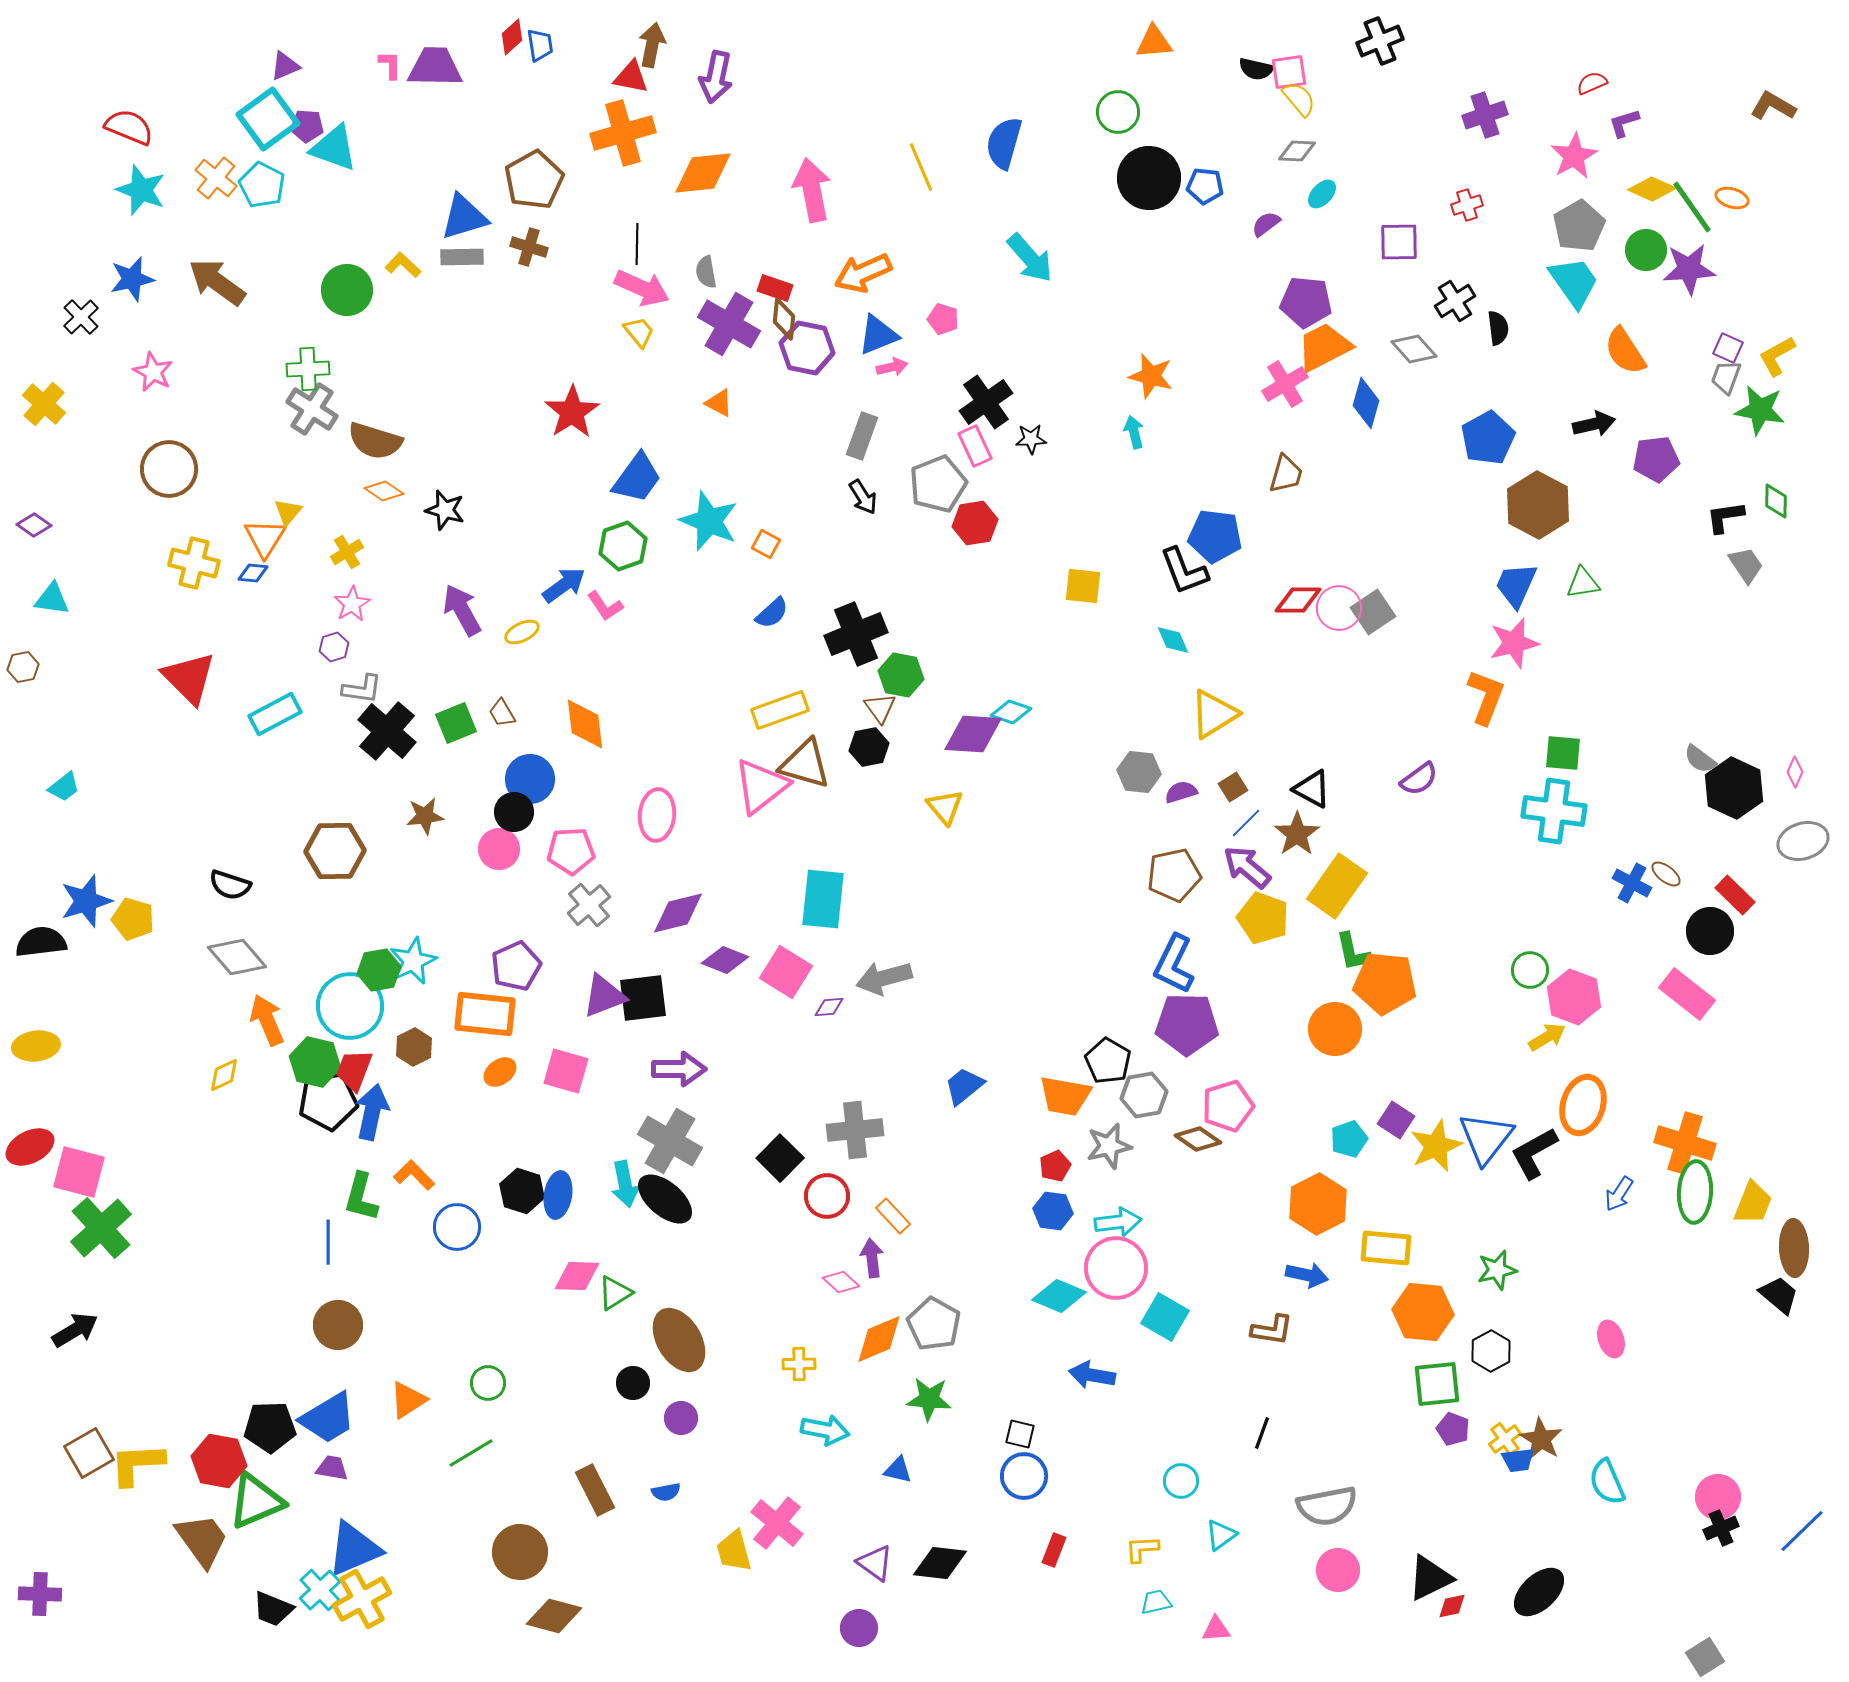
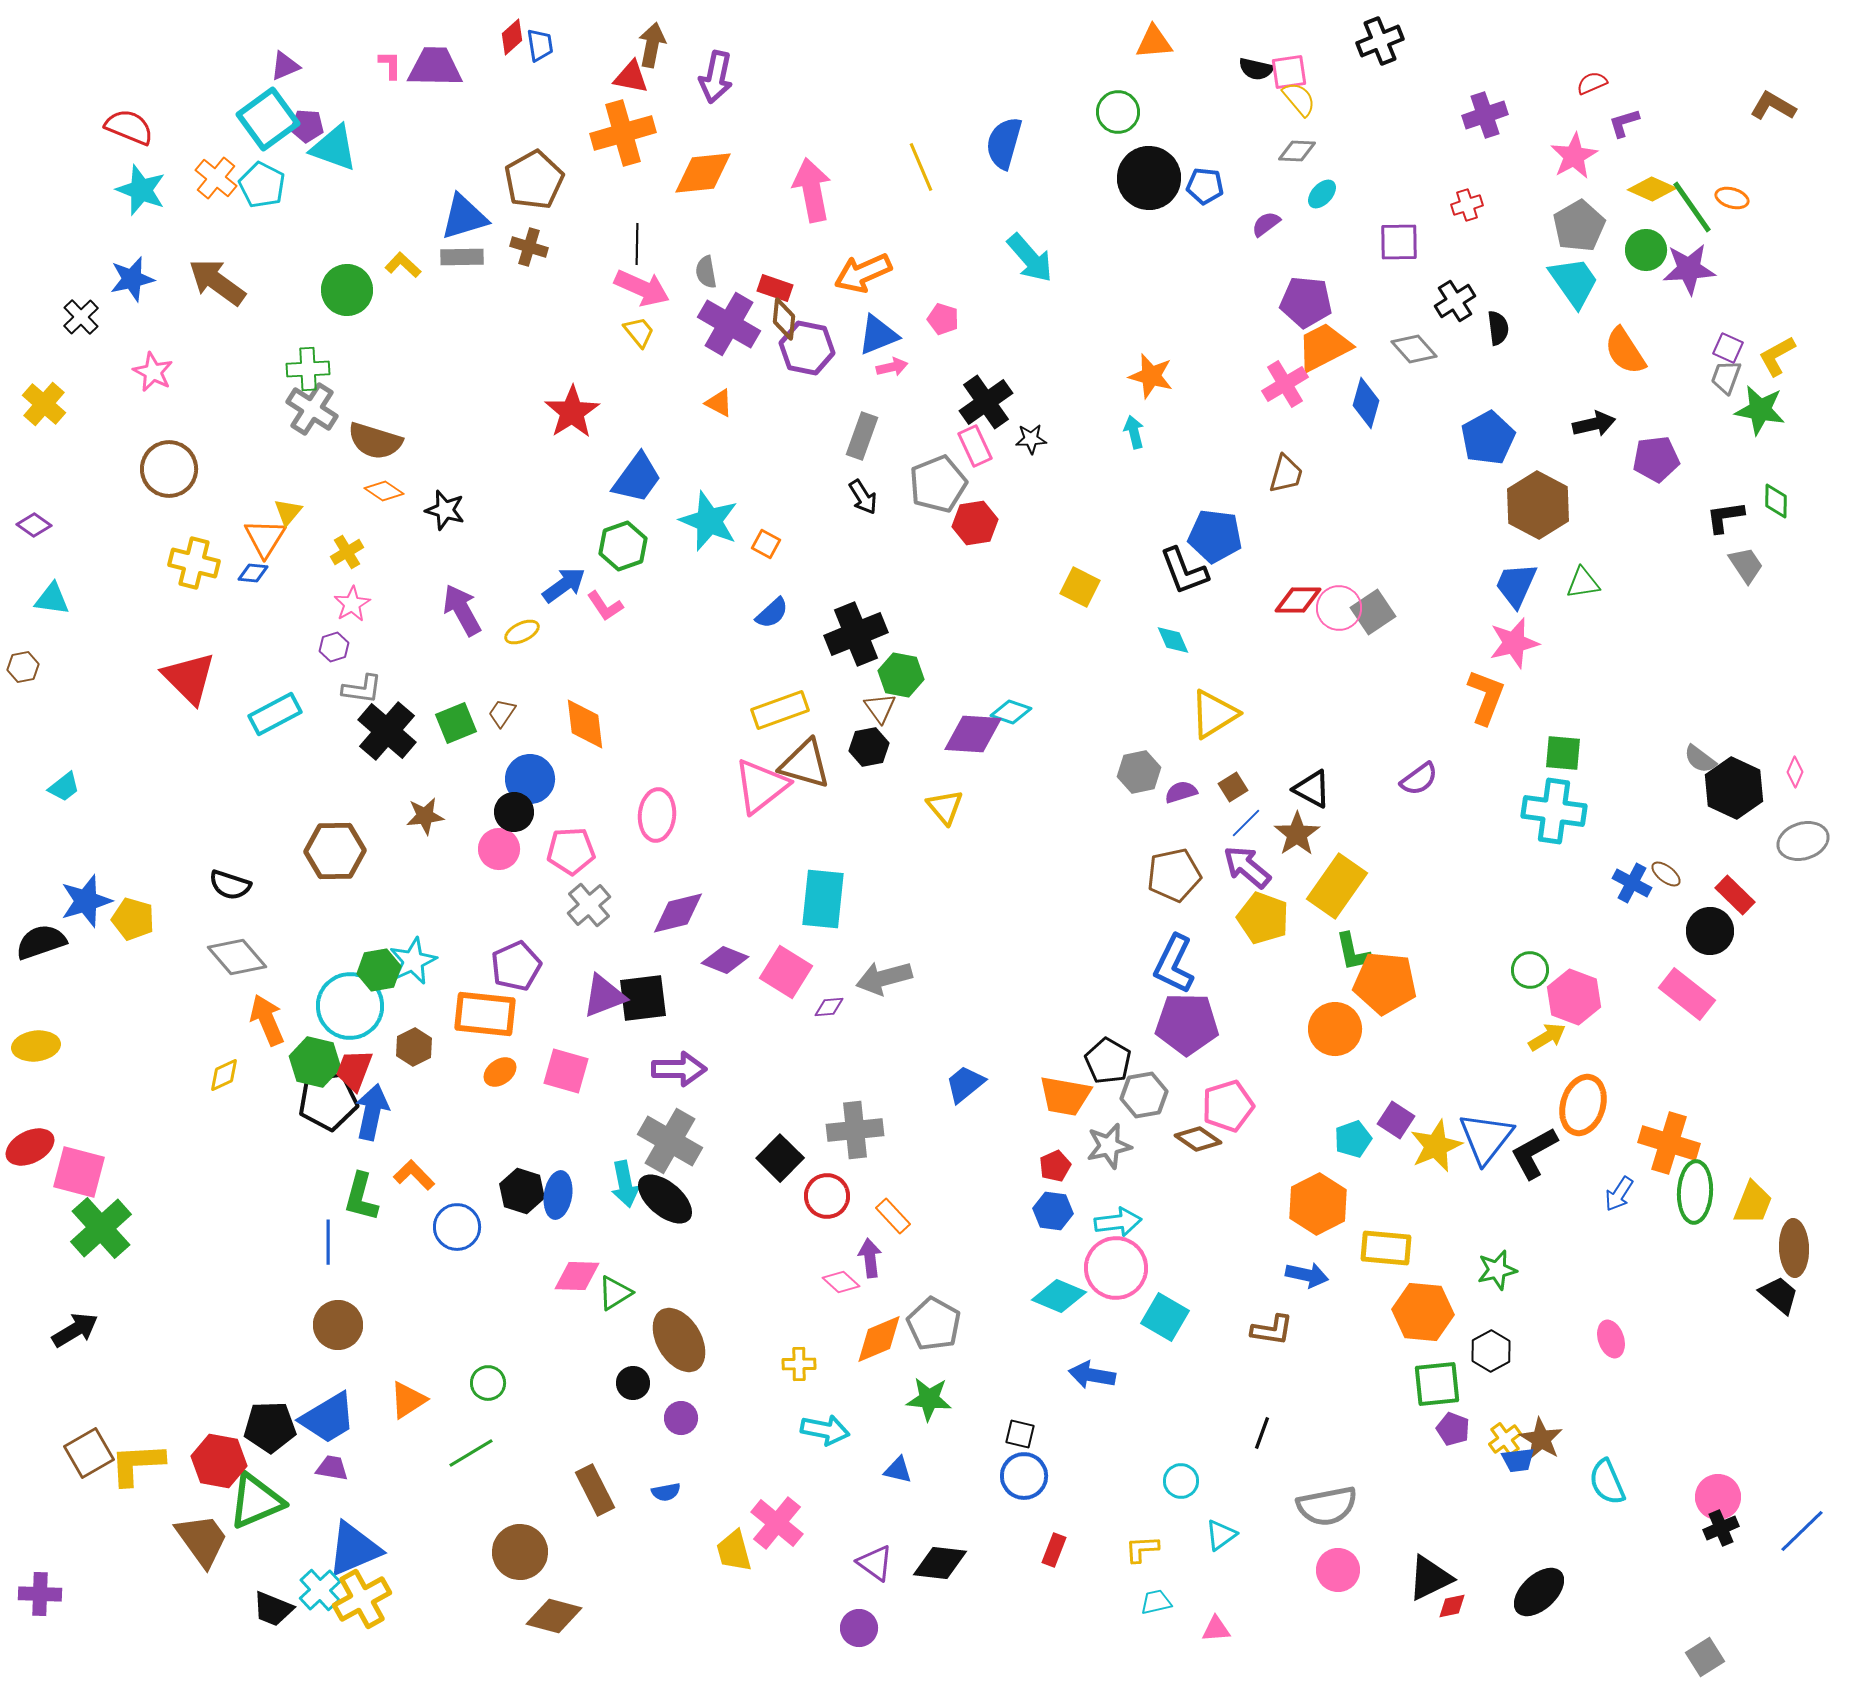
yellow square at (1083, 586): moved 3 px left, 1 px down; rotated 21 degrees clockwise
brown trapezoid at (502, 713): rotated 64 degrees clockwise
gray hexagon at (1139, 772): rotated 18 degrees counterclockwise
black semicircle at (41, 942): rotated 12 degrees counterclockwise
blue trapezoid at (964, 1086): moved 1 px right, 2 px up
cyan pentagon at (1349, 1139): moved 4 px right
orange cross at (1685, 1143): moved 16 px left
purple arrow at (872, 1258): moved 2 px left
